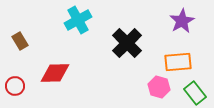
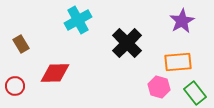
brown rectangle: moved 1 px right, 3 px down
